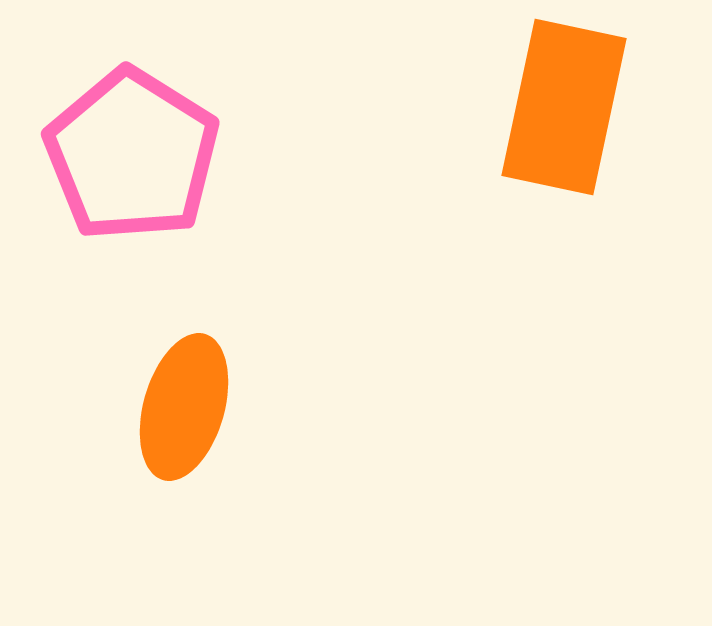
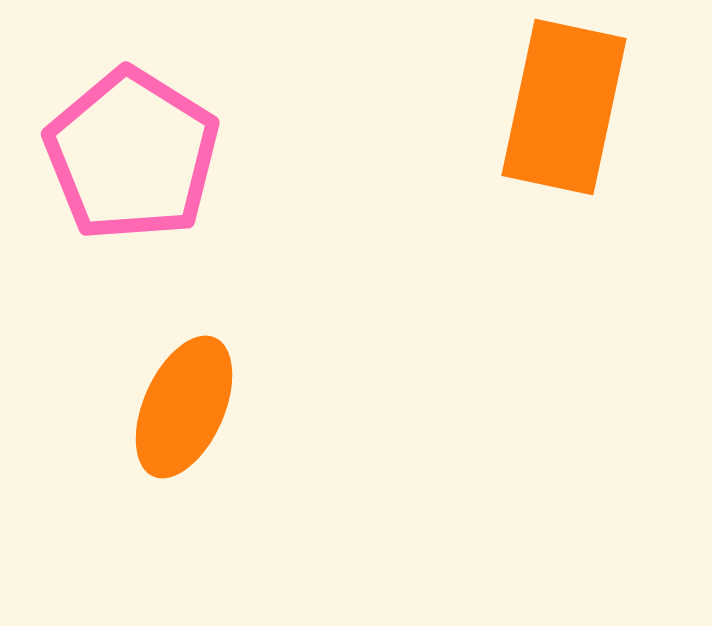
orange ellipse: rotated 8 degrees clockwise
